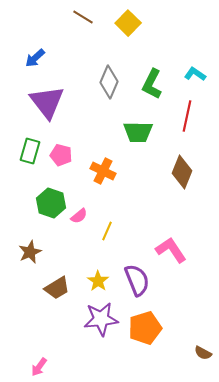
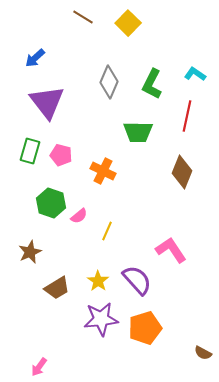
purple semicircle: rotated 20 degrees counterclockwise
